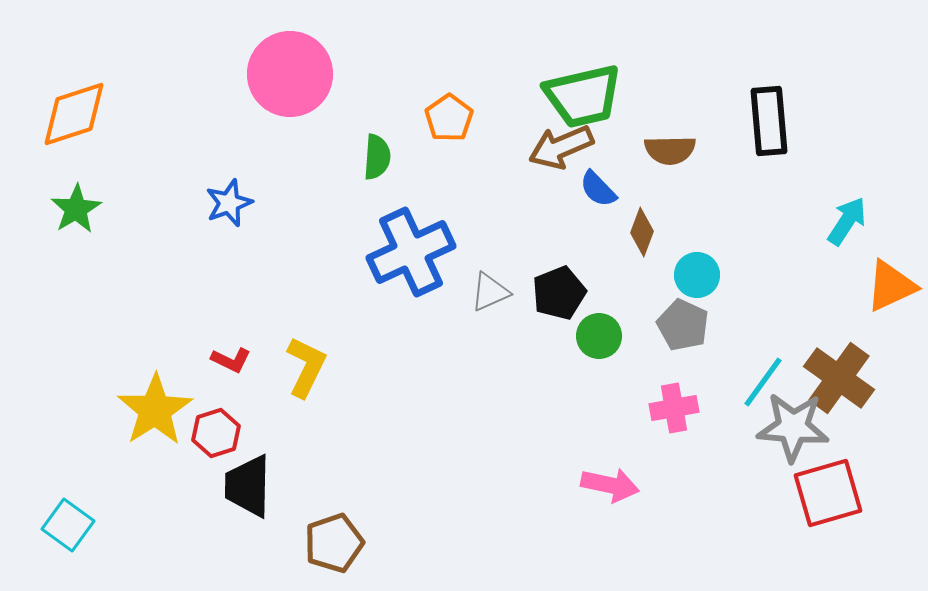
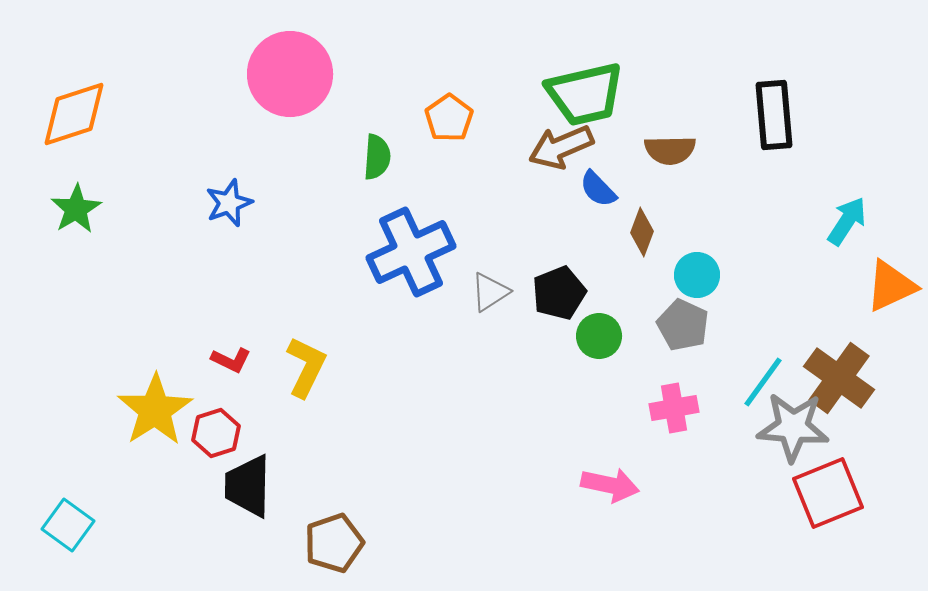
green trapezoid: moved 2 px right, 2 px up
black rectangle: moved 5 px right, 6 px up
gray triangle: rotated 9 degrees counterclockwise
red square: rotated 6 degrees counterclockwise
